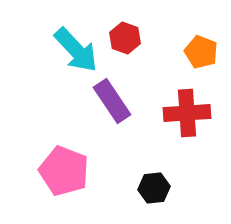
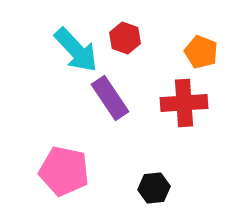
purple rectangle: moved 2 px left, 3 px up
red cross: moved 3 px left, 10 px up
pink pentagon: rotated 9 degrees counterclockwise
